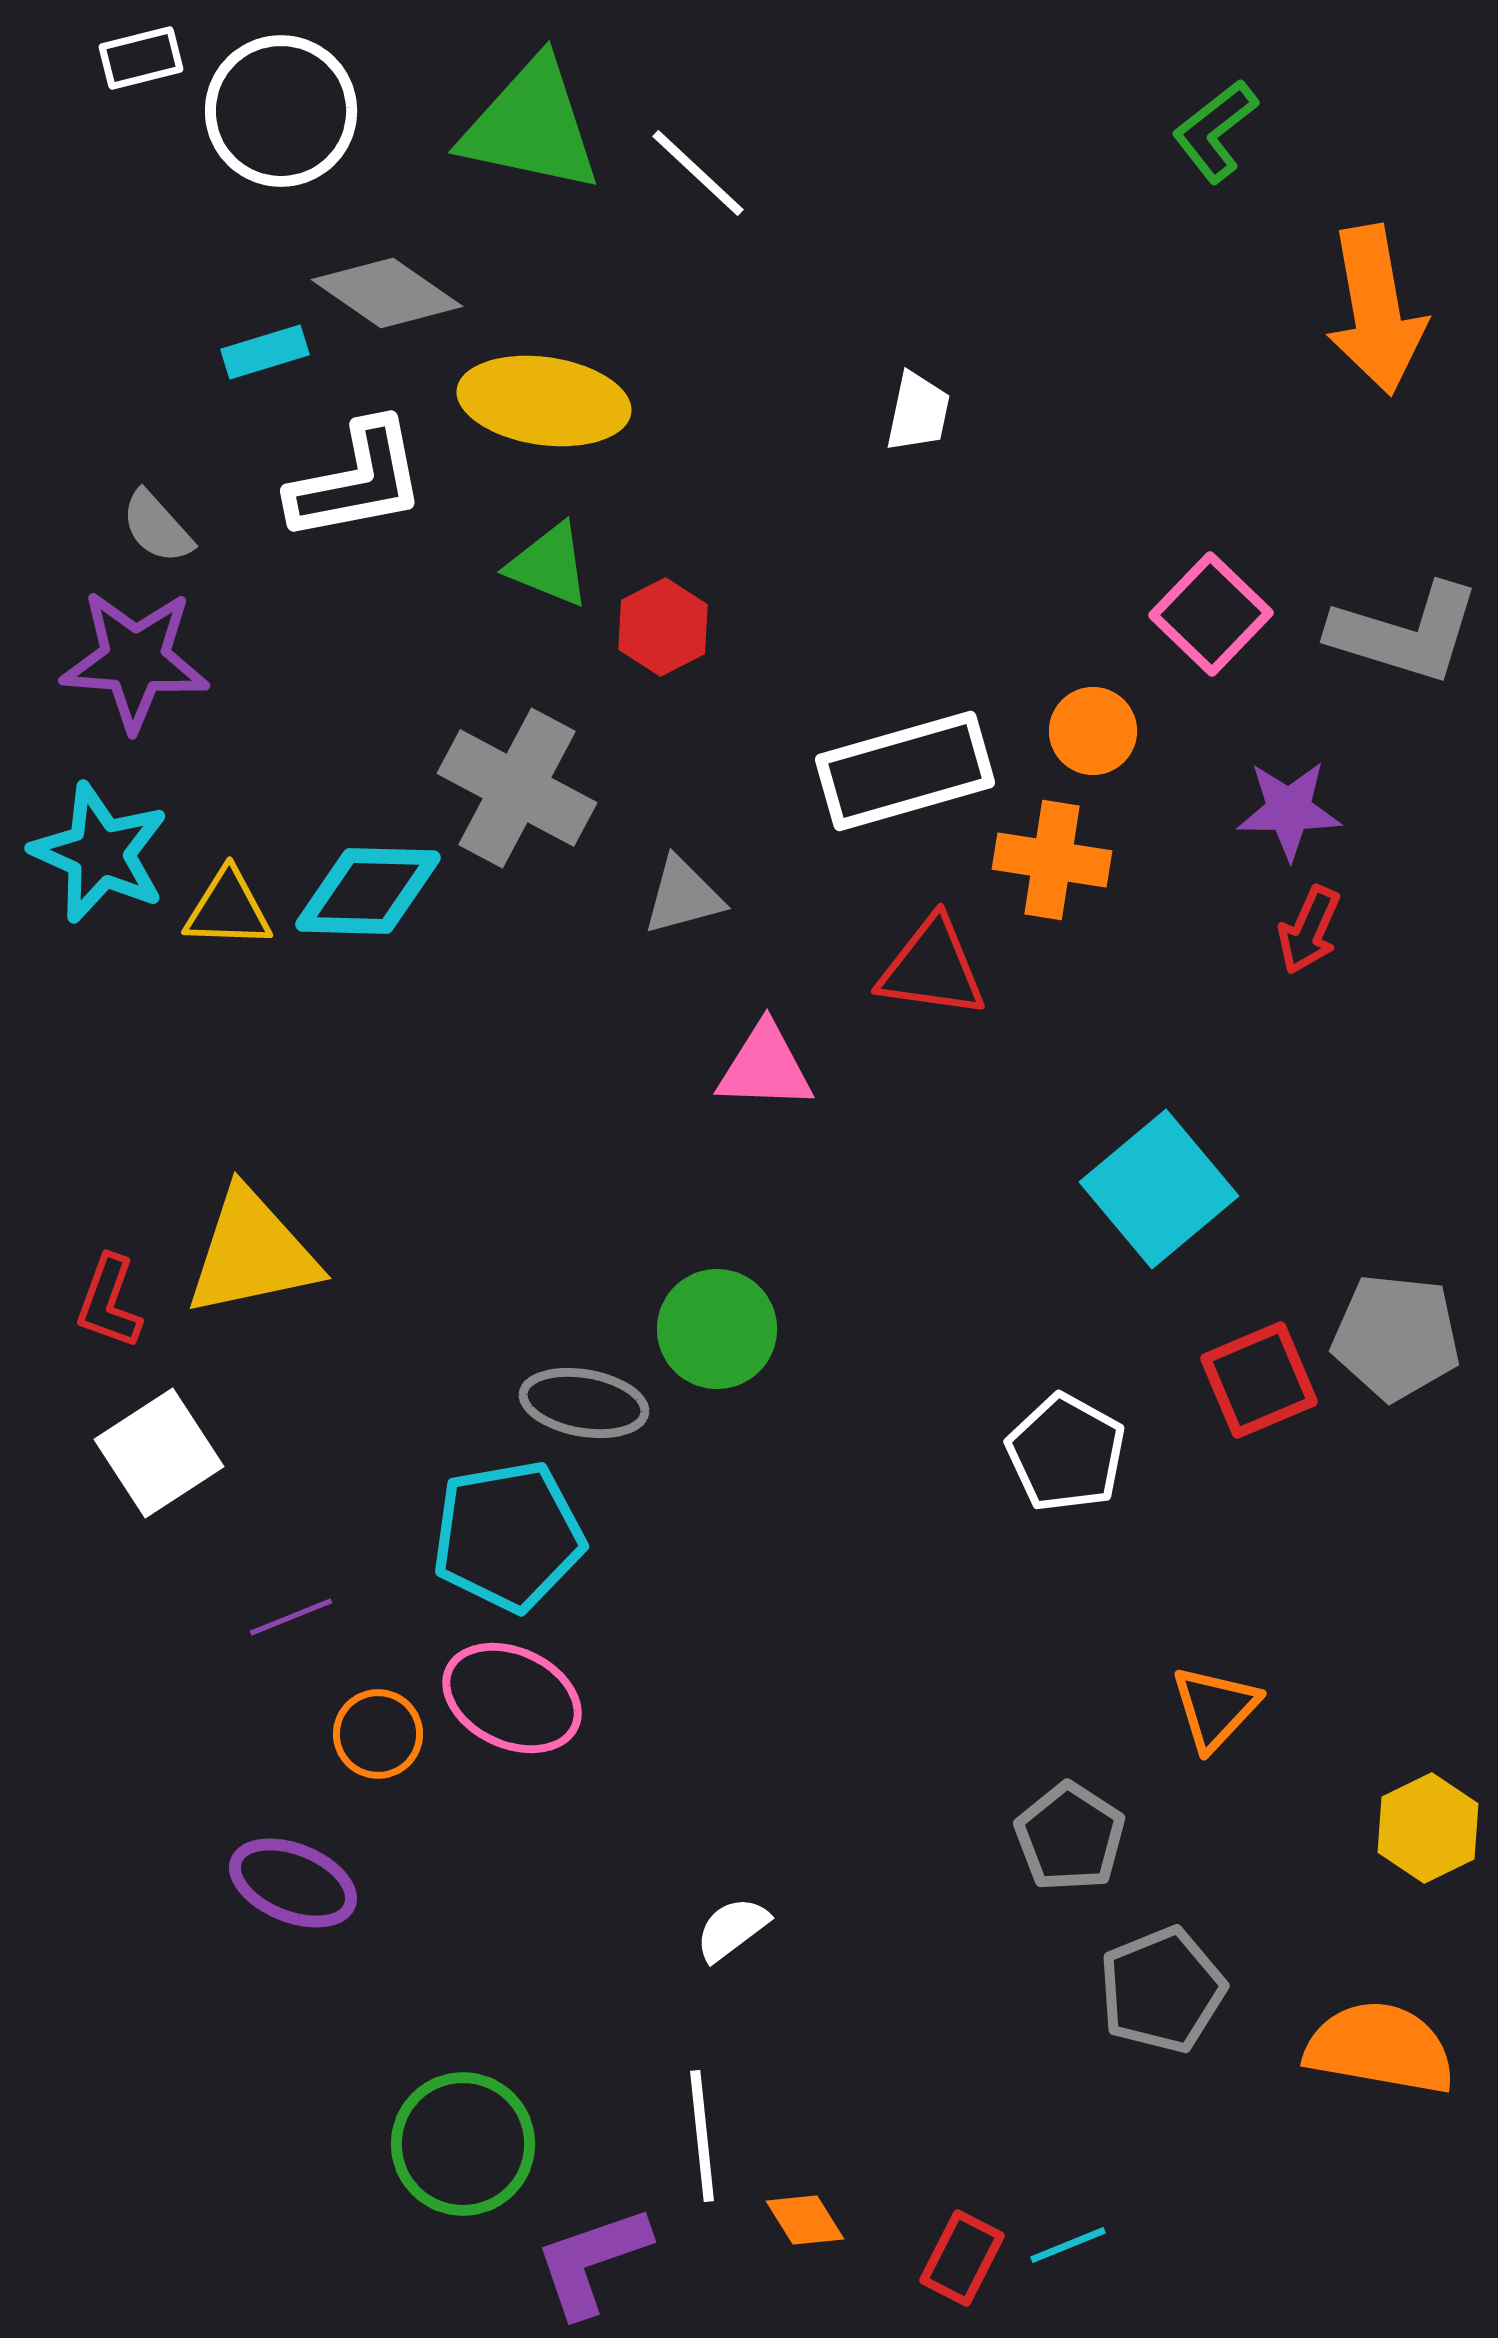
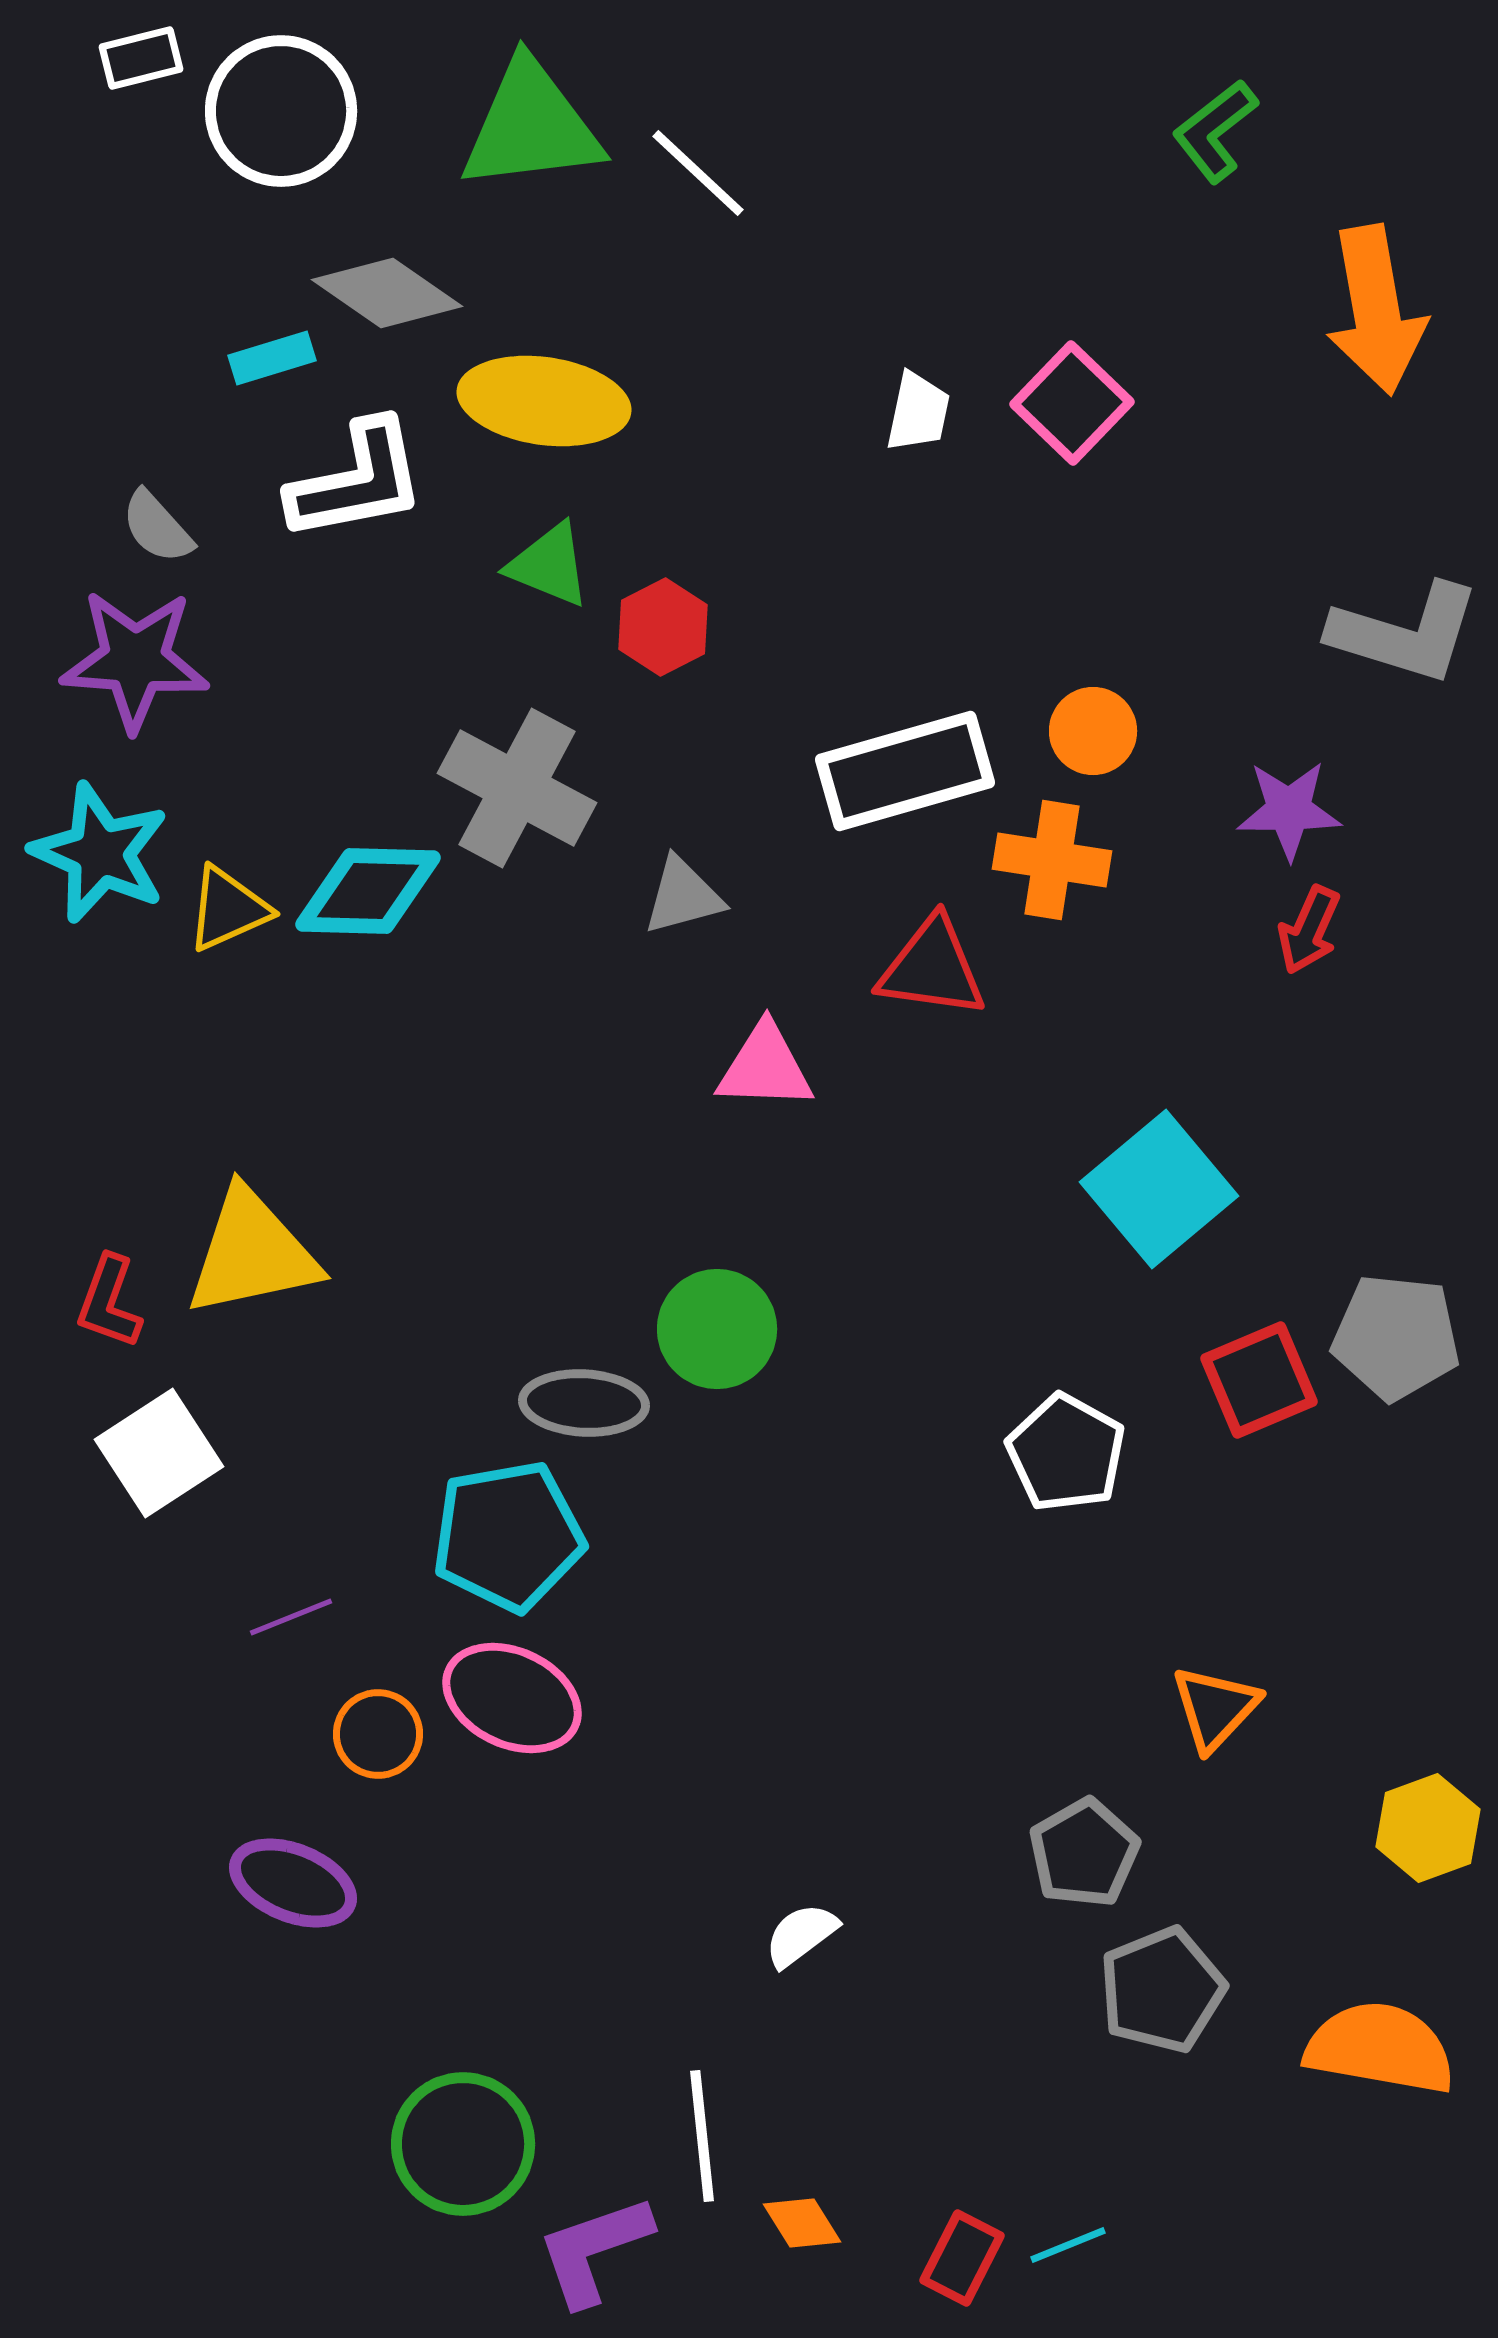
green triangle at (531, 126): rotated 19 degrees counterclockwise
cyan rectangle at (265, 352): moved 7 px right, 6 px down
pink square at (1211, 614): moved 139 px left, 211 px up
yellow triangle at (228, 909): rotated 26 degrees counterclockwise
gray ellipse at (584, 1403): rotated 7 degrees counterclockwise
yellow hexagon at (1428, 1828): rotated 6 degrees clockwise
gray pentagon at (1070, 1837): moved 14 px right, 16 px down; rotated 9 degrees clockwise
white semicircle at (732, 1929): moved 69 px right, 6 px down
orange diamond at (805, 2220): moved 3 px left, 3 px down
purple L-shape at (592, 2261): moved 2 px right, 11 px up
